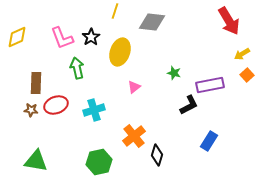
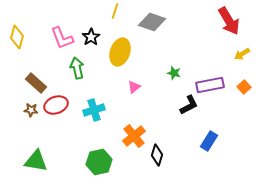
gray diamond: rotated 12 degrees clockwise
yellow diamond: rotated 50 degrees counterclockwise
orange square: moved 3 px left, 12 px down
brown rectangle: rotated 50 degrees counterclockwise
